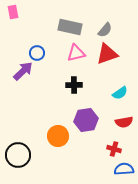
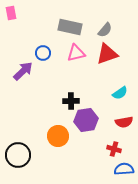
pink rectangle: moved 2 px left, 1 px down
blue circle: moved 6 px right
black cross: moved 3 px left, 16 px down
